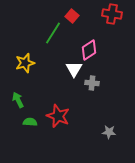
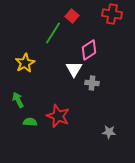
yellow star: rotated 12 degrees counterclockwise
